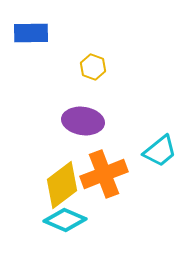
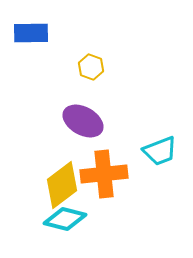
yellow hexagon: moved 2 px left
purple ellipse: rotated 21 degrees clockwise
cyan trapezoid: rotated 18 degrees clockwise
orange cross: rotated 15 degrees clockwise
cyan diamond: moved 1 px up; rotated 9 degrees counterclockwise
